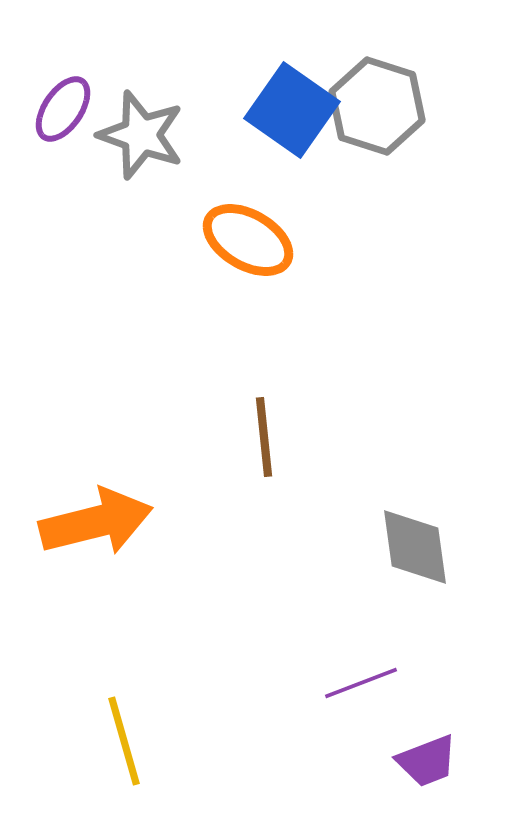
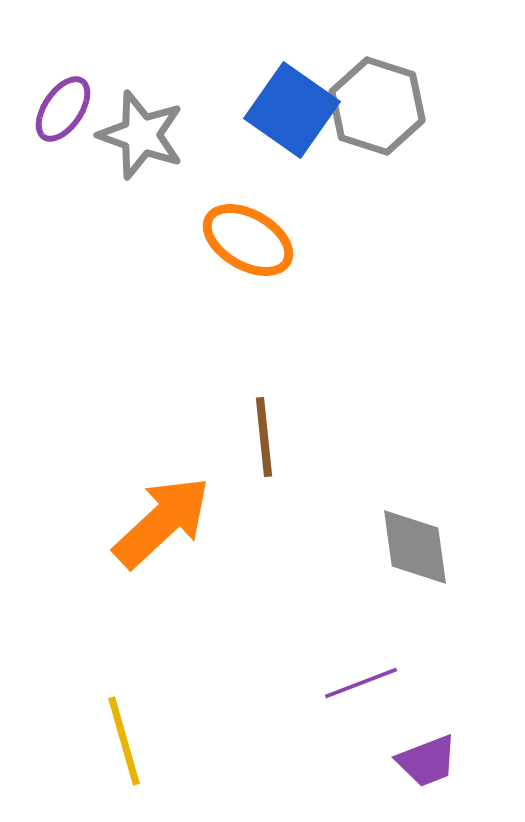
orange arrow: moved 66 px right; rotated 29 degrees counterclockwise
